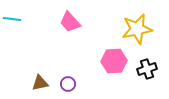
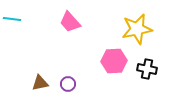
black cross: rotated 30 degrees clockwise
